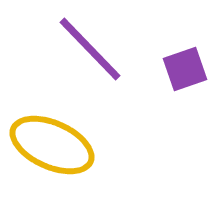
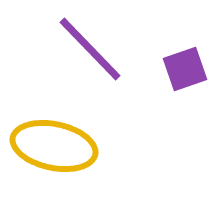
yellow ellipse: moved 2 px right, 1 px down; rotated 12 degrees counterclockwise
